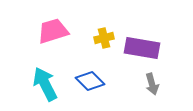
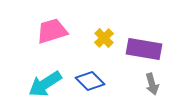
pink trapezoid: moved 1 px left
yellow cross: rotated 30 degrees counterclockwise
purple rectangle: moved 2 px right, 1 px down
cyan arrow: rotated 96 degrees counterclockwise
